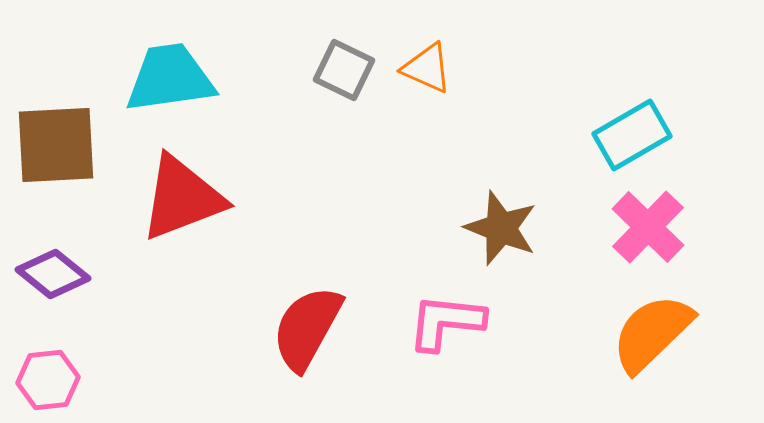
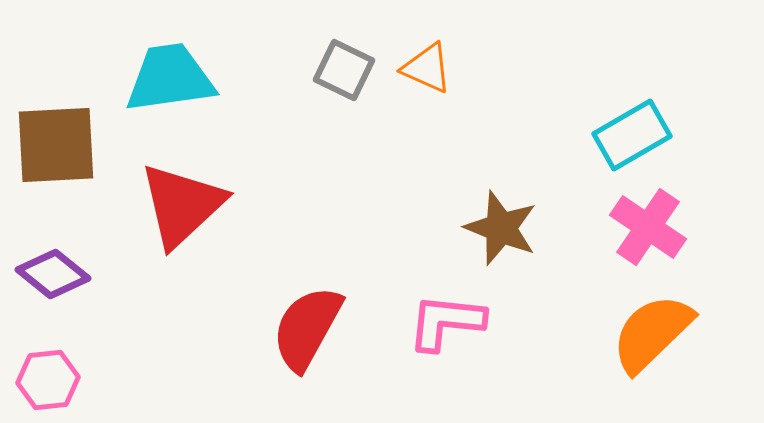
red triangle: moved 7 px down; rotated 22 degrees counterclockwise
pink cross: rotated 10 degrees counterclockwise
